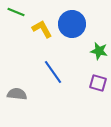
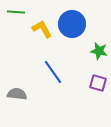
green line: rotated 18 degrees counterclockwise
